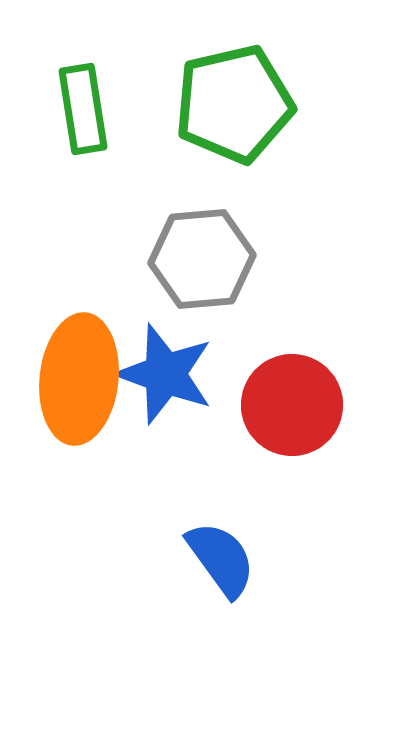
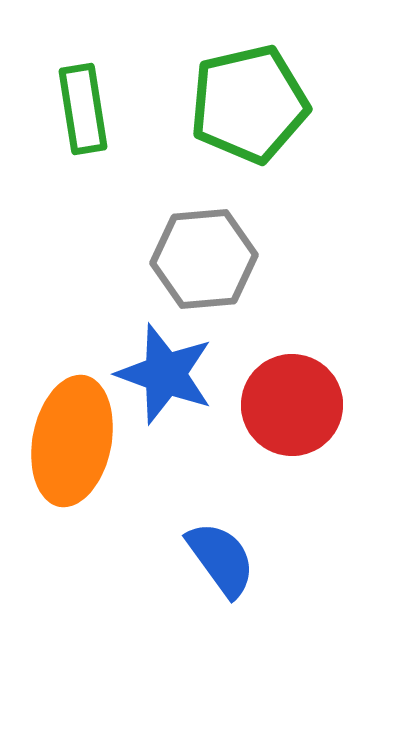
green pentagon: moved 15 px right
gray hexagon: moved 2 px right
orange ellipse: moved 7 px left, 62 px down; rotated 5 degrees clockwise
